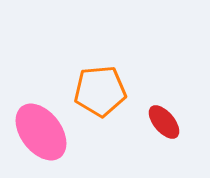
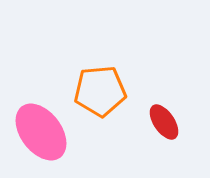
red ellipse: rotated 6 degrees clockwise
